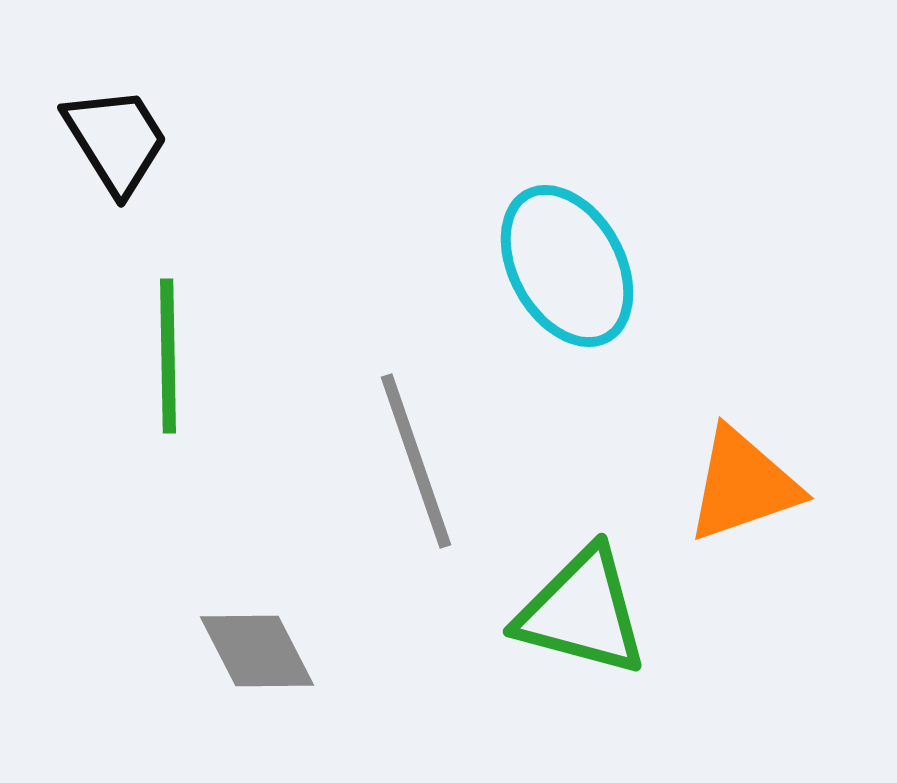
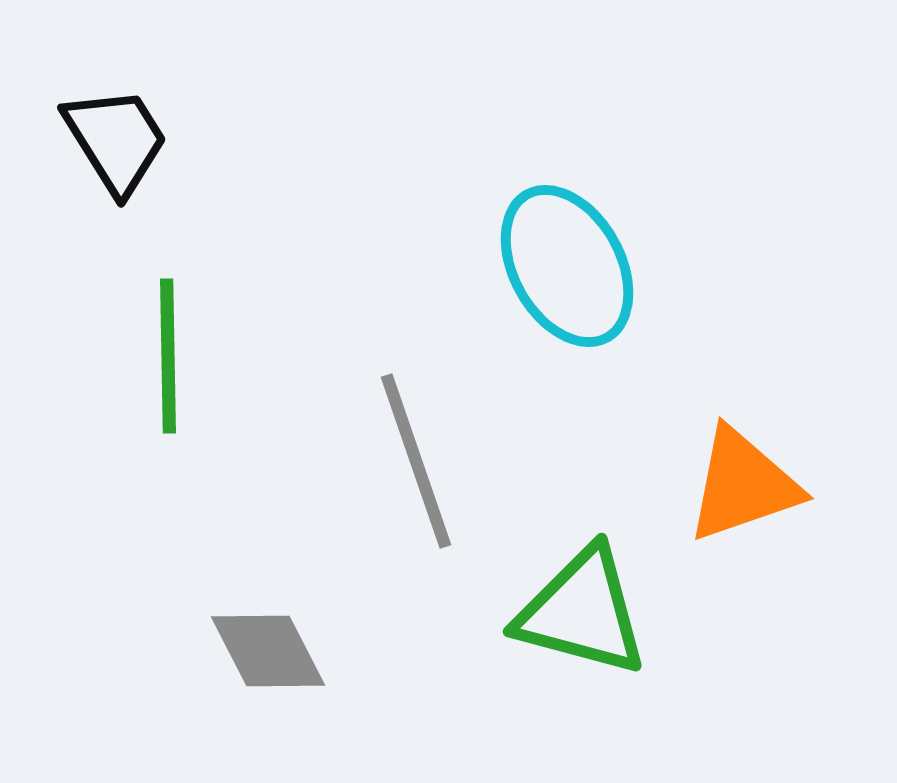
gray diamond: moved 11 px right
